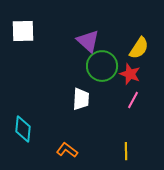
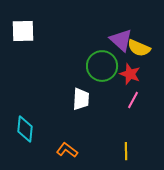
purple triangle: moved 33 px right, 1 px up
yellow semicircle: rotated 80 degrees clockwise
cyan diamond: moved 2 px right
